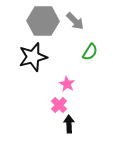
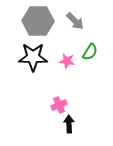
gray hexagon: moved 5 px left
black star: rotated 16 degrees clockwise
pink star: moved 23 px up; rotated 21 degrees counterclockwise
pink cross: rotated 21 degrees clockwise
